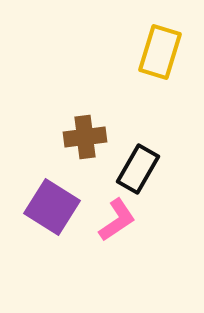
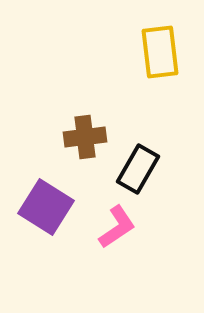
yellow rectangle: rotated 24 degrees counterclockwise
purple square: moved 6 px left
pink L-shape: moved 7 px down
